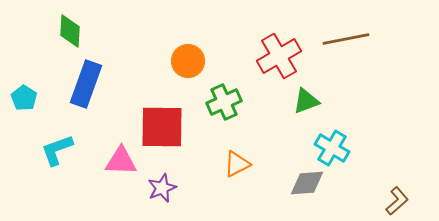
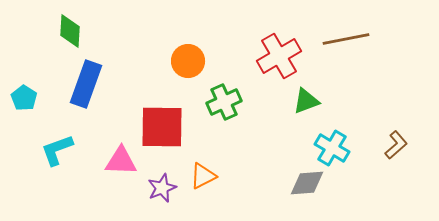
orange triangle: moved 34 px left, 12 px down
brown L-shape: moved 1 px left, 56 px up
